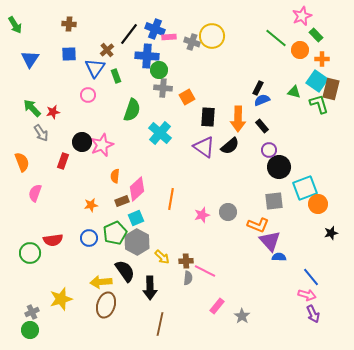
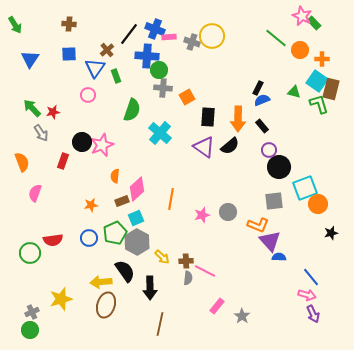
pink star at (302, 16): rotated 24 degrees counterclockwise
green rectangle at (316, 35): moved 2 px left, 12 px up
